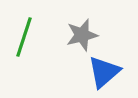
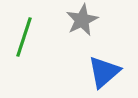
gray star: moved 15 px up; rotated 12 degrees counterclockwise
